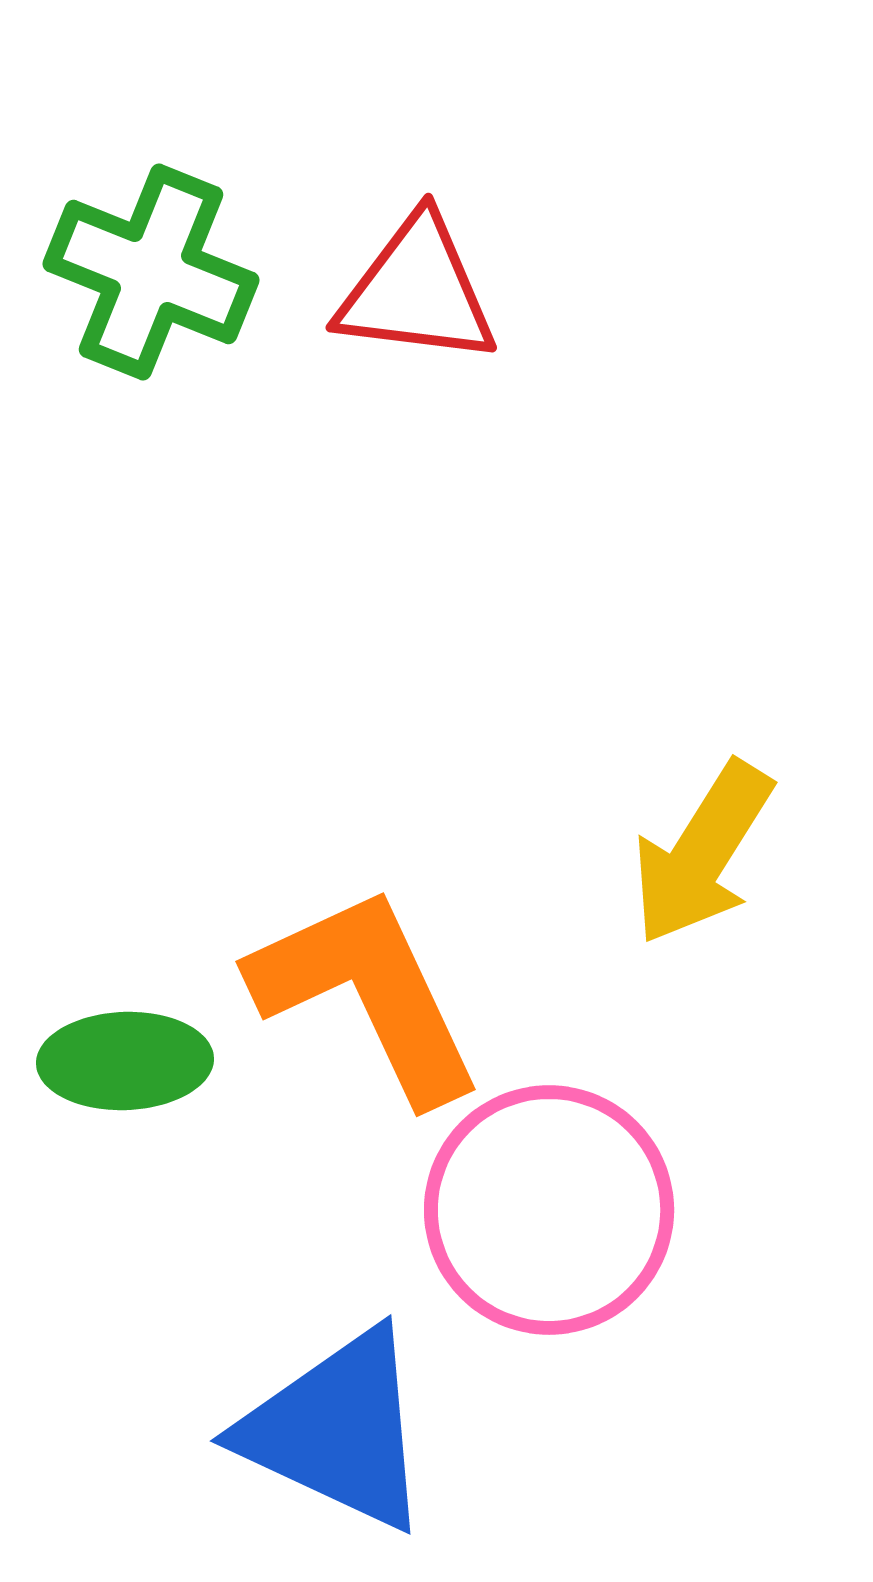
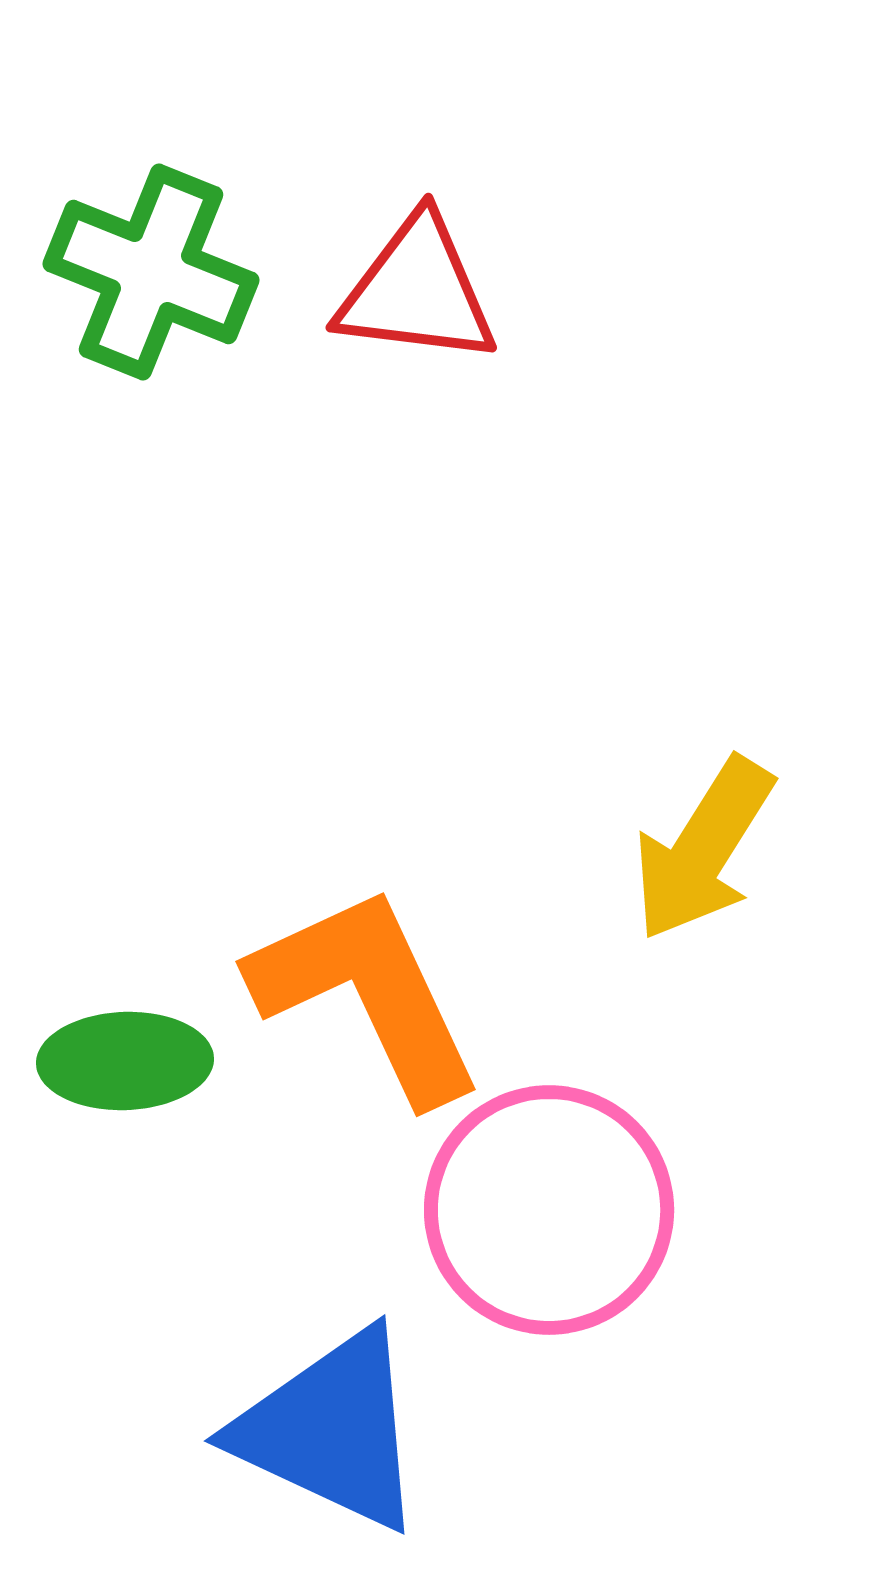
yellow arrow: moved 1 px right, 4 px up
blue triangle: moved 6 px left
